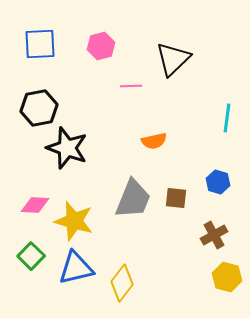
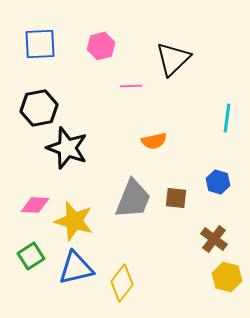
brown cross: moved 4 px down; rotated 24 degrees counterclockwise
green square: rotated 12 degrees clockwise
